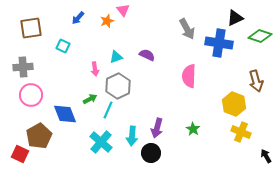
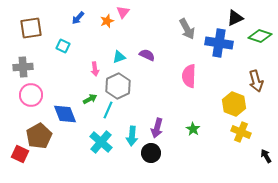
pink triangle: moved 2 px down; rotated 16 degrees clockwise
cyan triangle: moved 3 px right
